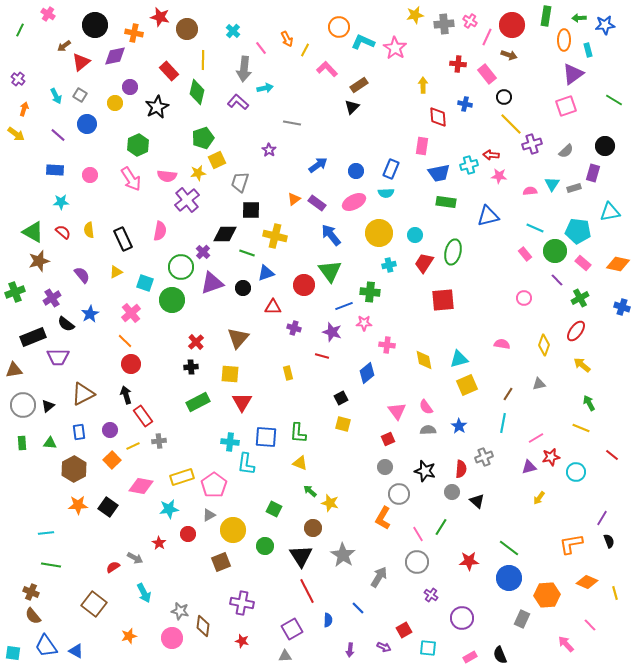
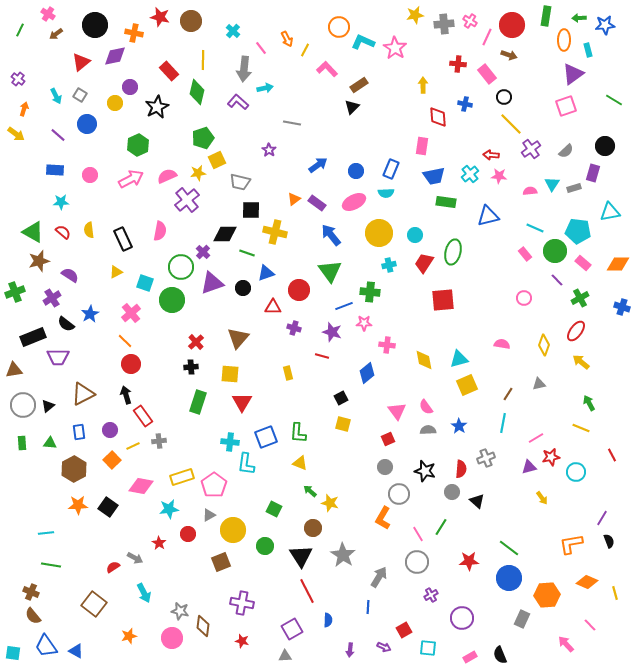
brown circle at (187, 29): moved 4 px right, 8 px up
brown arrow at (64, 46): moved 8 px left, 12 px up
purple cross at (532, 144): moved 1 px left, 5 px down; rotated 18 degrees counterclockwise
cyan cross at (469, 165): moved 1 px right, 9 px down; rotated 24 degrees counterclockwise
blue trapezoid at (439, 173): moved 5 px left, 3 px down
pink semicircle at (167, 176): rotated 150 degrees clockwise
pink arrow at (131, 179): rotated 85 degrees counterclockwise
gray trapezoid at (240, 182): rotated 95 degrees counterclockwise
yellow cross at (275, 236): moved 4 px up
orange diamond at (618, 264): rotated 10 degrees counterclockwise
purple semicircle at (82, 275): moved 12 px left; rotated 18 degrees counterclockwise
red circle at (304, 285): moved 5 px left, 5 px down
yellow arrow at (582, 365): moved 1 px left, 3 px up
green rectangle at (198, 402): rotated 45 degrees counterclockwise
blue square at (266, 437): rotated 25 degrees counterclockwise
red line at (612, 455): rotated 24 degrees clockwise
gray cross at (484, 457): moved 2 px right, 1 px down
yellow arrow at (539, 498): moved 3 px right; rotated 72 degrees counterclockwise
purple cross at (431, 595): rotated 24 degrees clockwise
blue line at (358, 608): moved 10 px right, 1 px up; rotated 48 degrees clockwise
